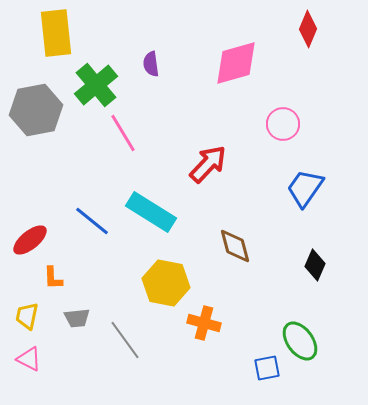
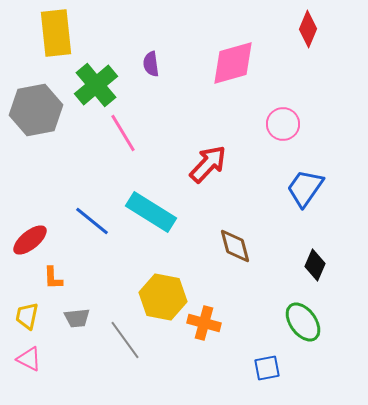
pink diamond: moved 3 px left
yellow hexagon: moved 3 px left, 14 px down
green ellipse: moved 3 px right, 19 px up
